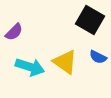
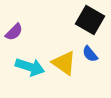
blue semicircle: moved 8 px left, 3 px up; rotated 24 degrees clockwise
yellow triangle: moved 1 px left, 1 px down
